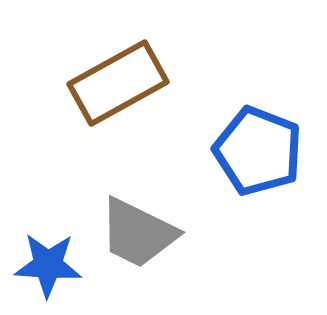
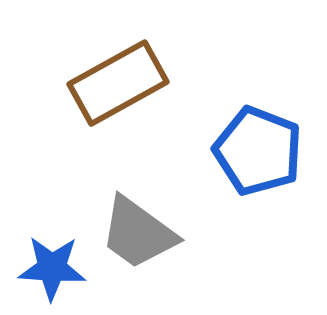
gray trapezoid: rotated 10 degrees clockwise
blue star: moved 4 px right, 3 px down
